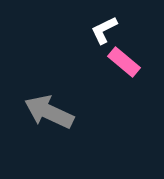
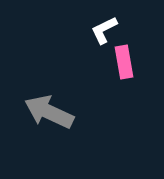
pink rectangle: rotated 40 degrees clockwise
